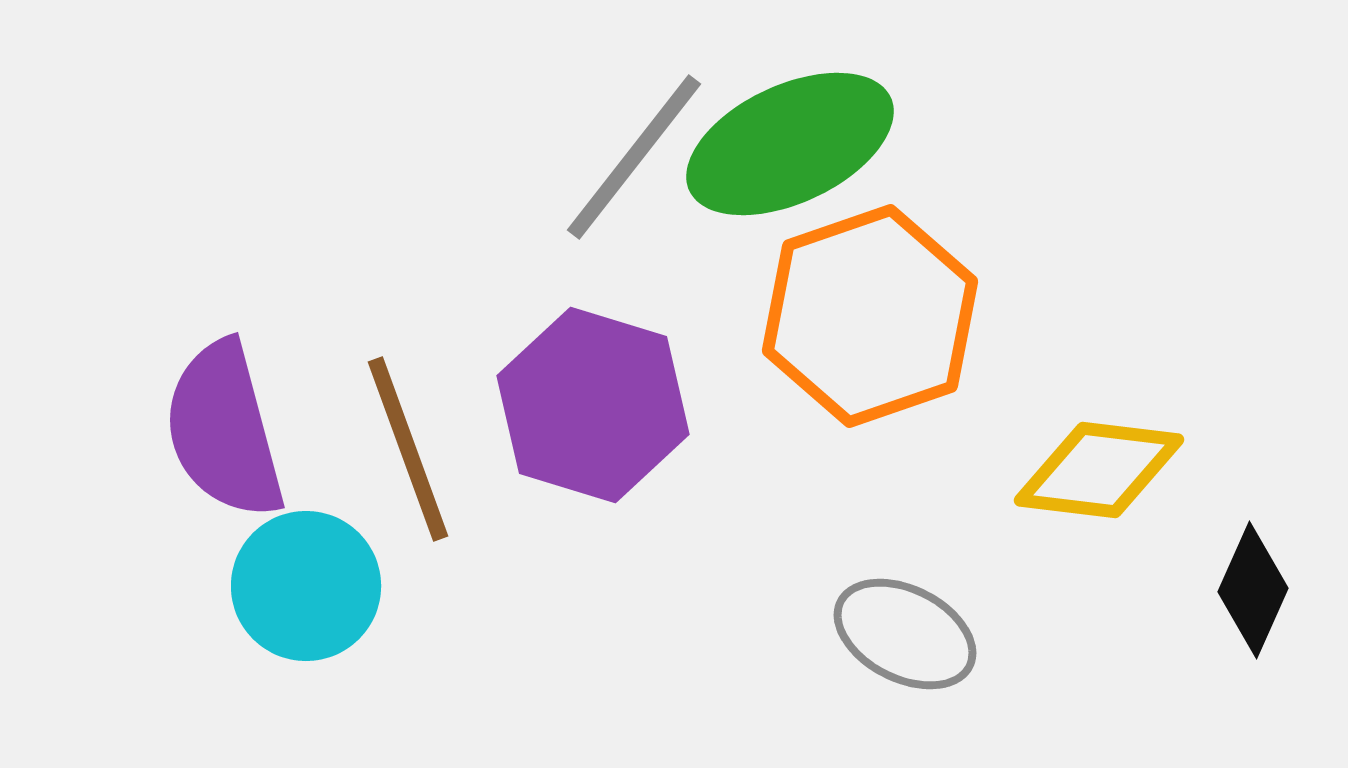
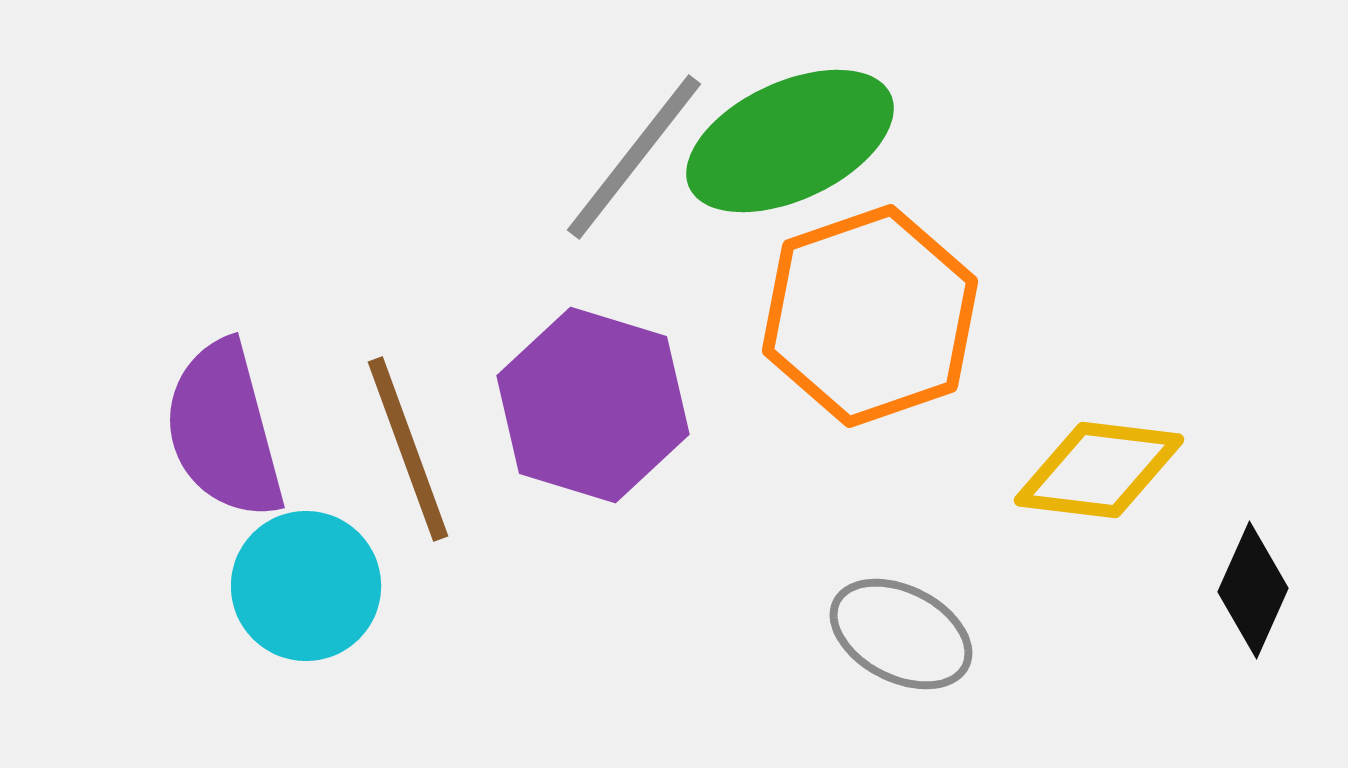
green ellipse: moved 3 px up
gray ellipse: moved 4 px left
